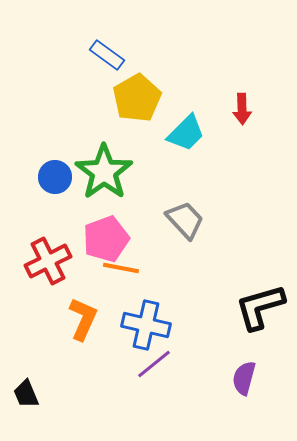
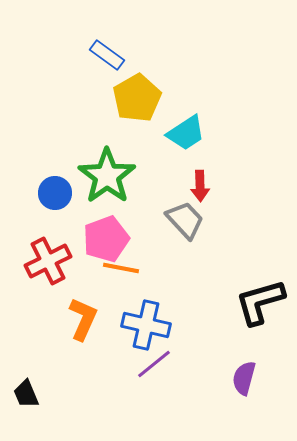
red arrow: moved 42 px left, 77 px down
cyan trapezoid: rotated 12 degrees clockwise
green star: moved 3 px right, 4 px down
blue circle: moved 16 px down
black L-shape: moved 5 px up
